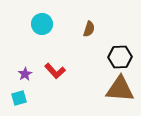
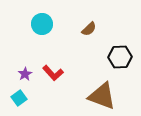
brown semicircle: rotated 28 degrees clockwise
red L-shape: moved 2 px left, 2 px down
brown triangle: moved 18 px left, 7 px down; rotated 16 degrees clockwise
cyan square: rotated 21 degrees counterclockwise
